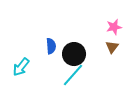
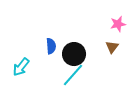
pink star: moved 4 px right, 3 px up
